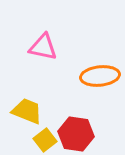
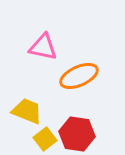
orange ellipse: moved 21 px left; rotated 18 degrees counterclockwise
red hexagon: moved 1 px right
yellow square: moved 1 px up
